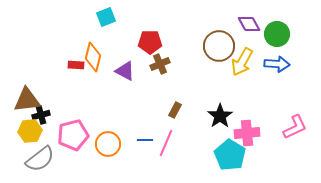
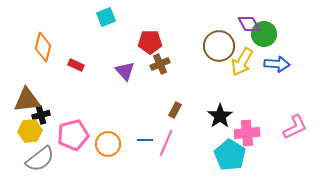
green circle: moved 13 px left
orange diamond: moved 50 px left, 10 px up
red rectangle: rotated 21 degrees clockwise
purple triangle: rotated 20 degrees clockwise
